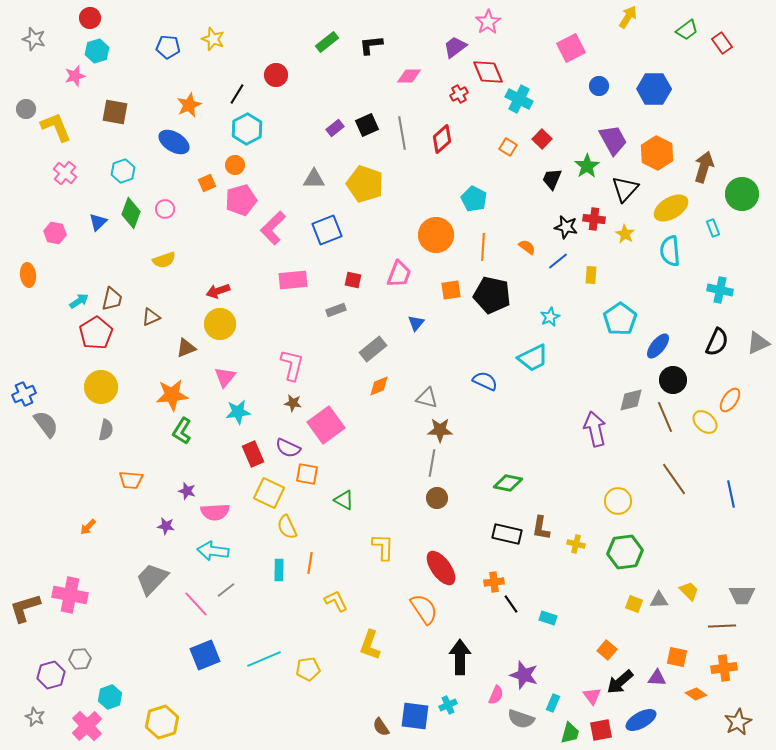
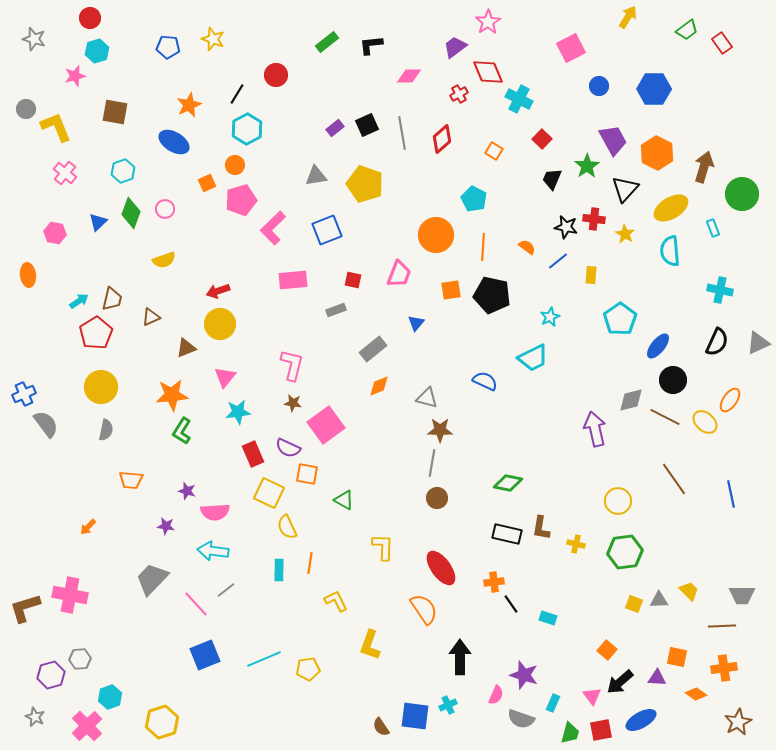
orange square at (508, 147): moved 14 px left, 4 px down
gray triangle at (314, 179): moved 2 px right, 3 px up; rotated 10 degrees counterclockwise
brown line at (665, 417): rotated 40 degrees counterclockwise
